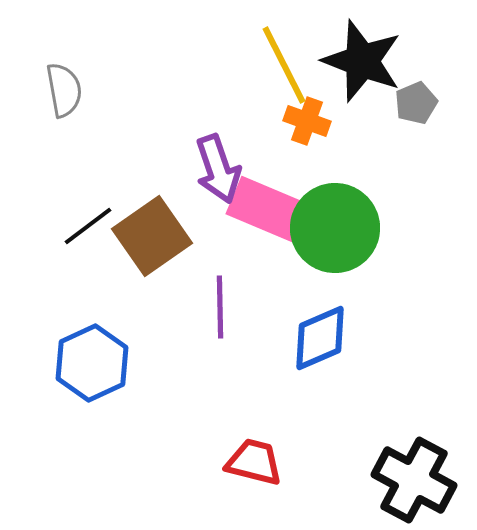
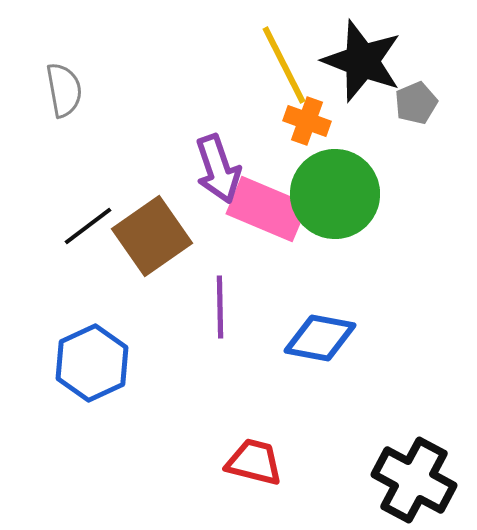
green circle: moved 34 px up
blue diamond: rotated 34 degrees clockwise
